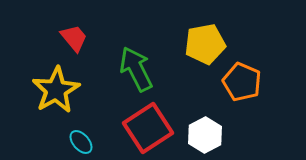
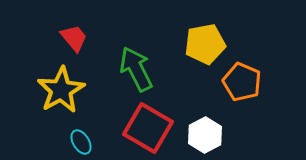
yellow star: moved 5 px right
red square: rotated 27 degrees counterclockwise
cyan ellipse: rotated 10 degrees clockwise
